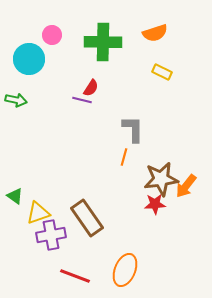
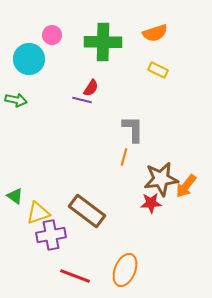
yellow rectangle: moved 4 px left, 2 px up
red star: moved 4 px left, 1 px up
brown rectangle: moved 7 px up; rotated 18 degrees counterclockwise
